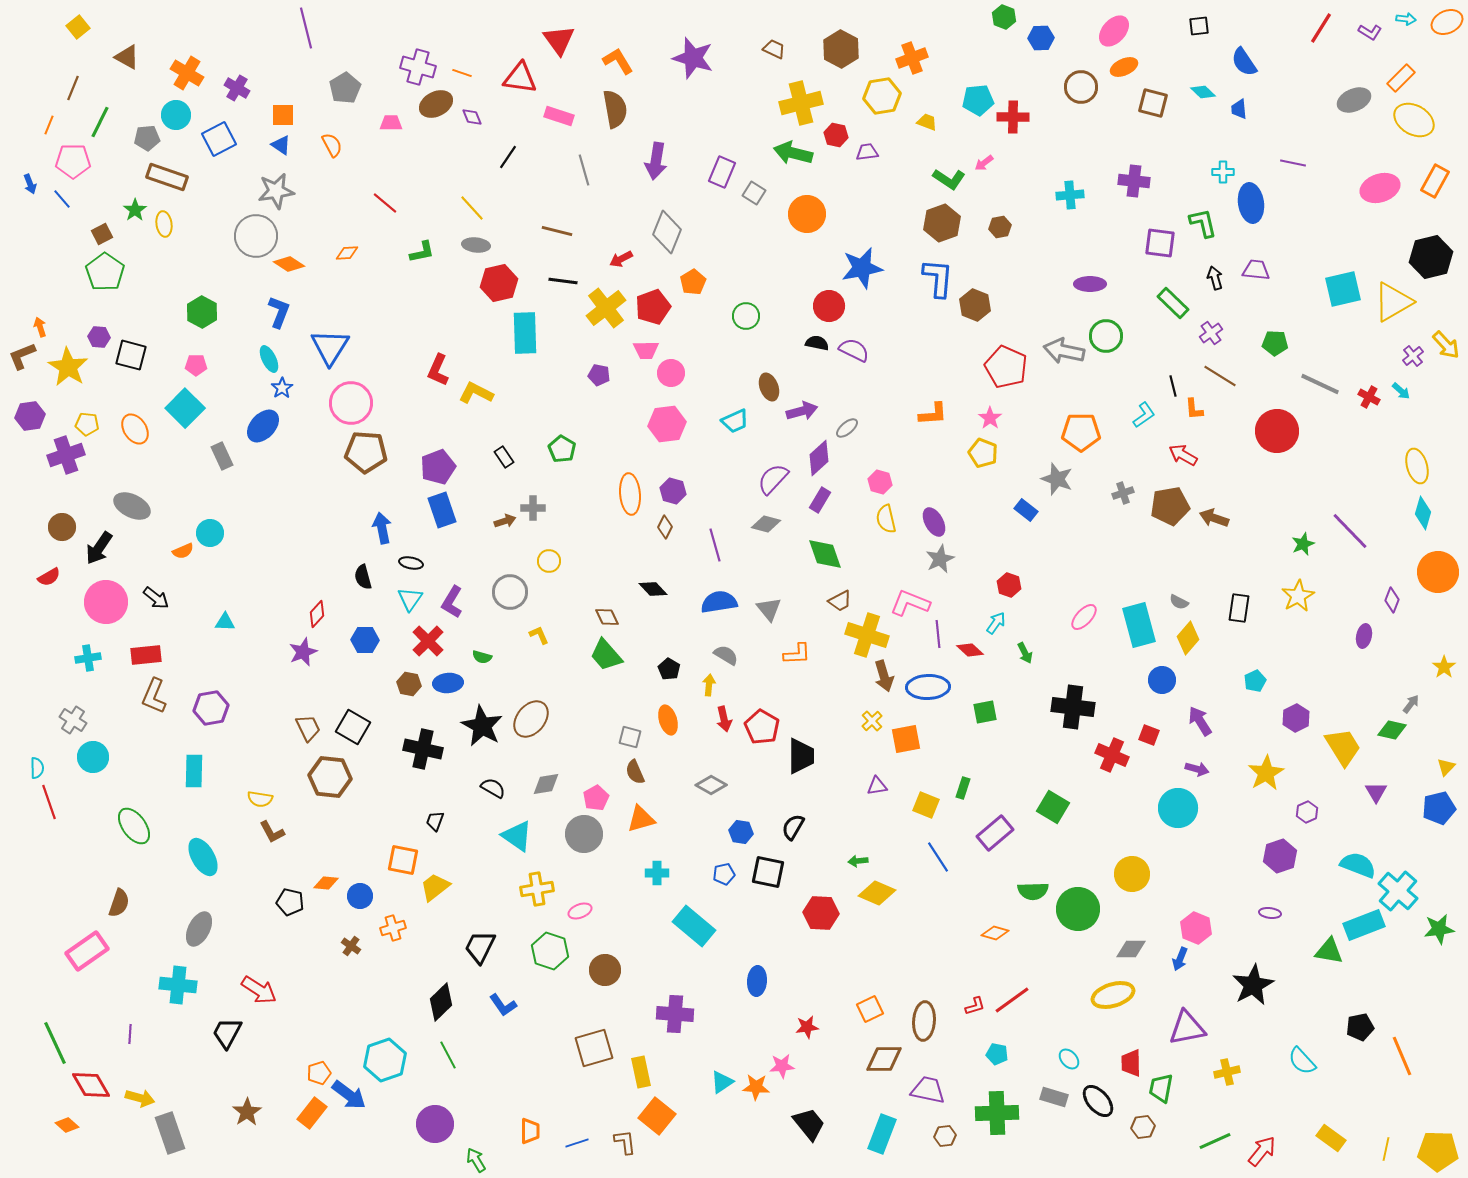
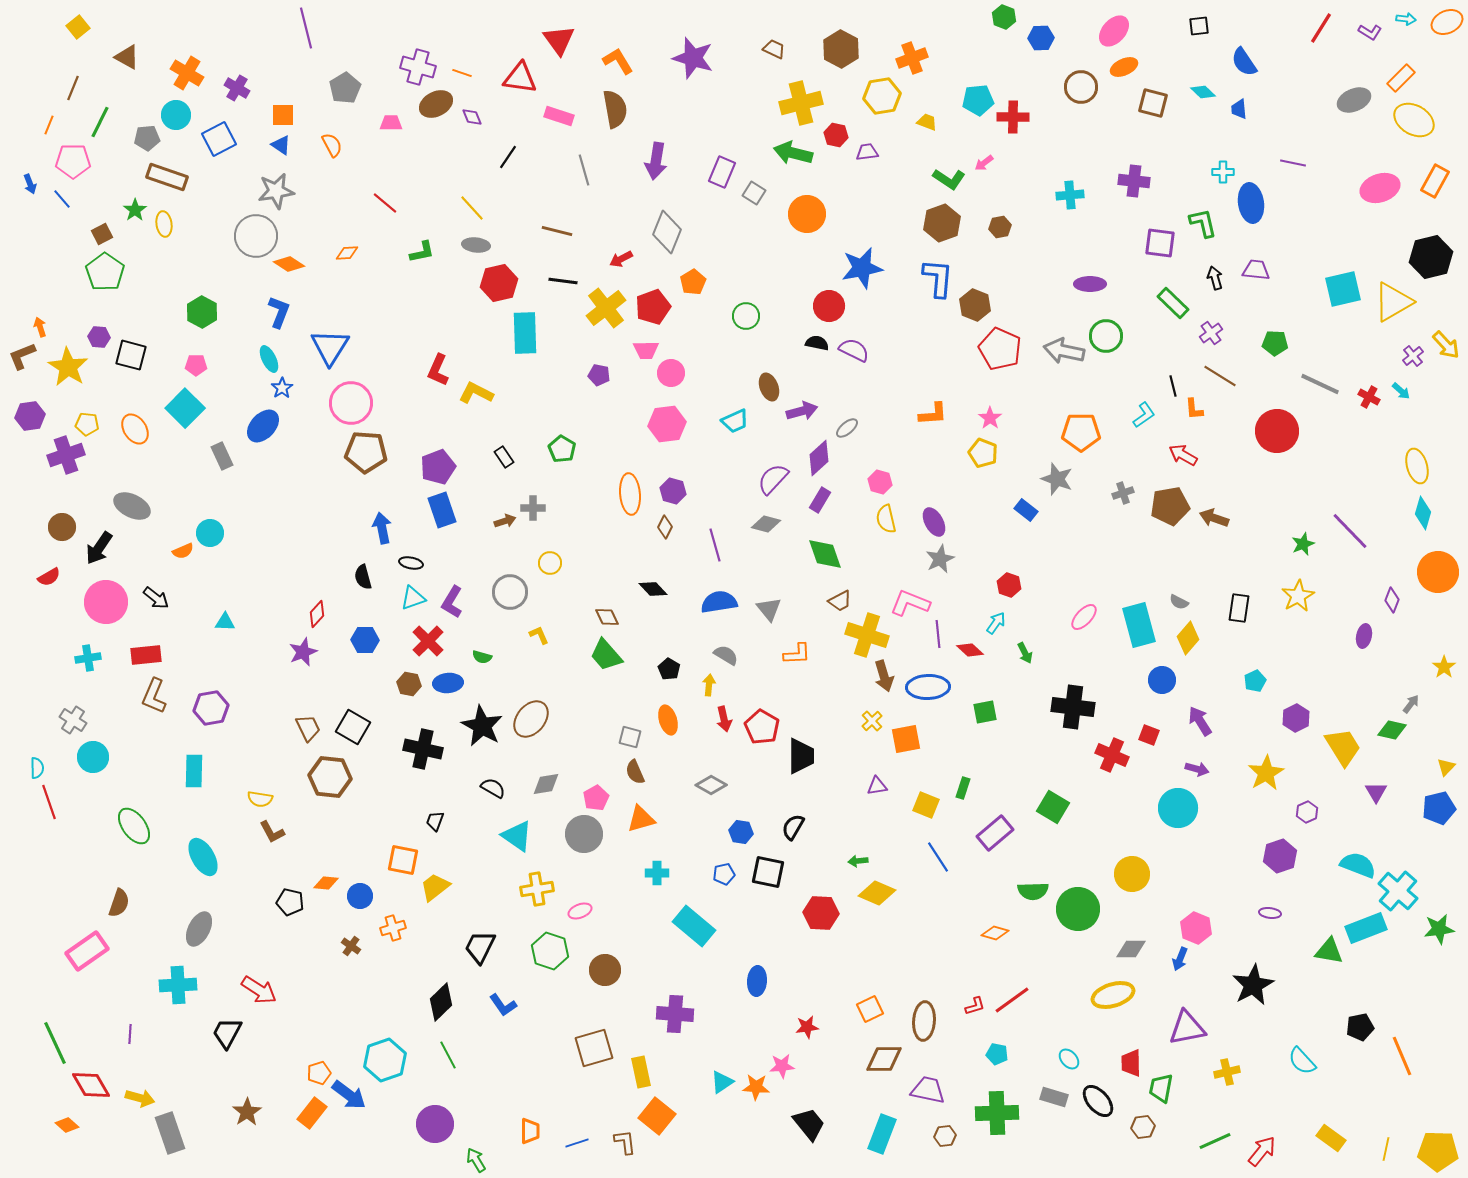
red pentagon at (1006, 367): moved 6 px left, 18 px up
yellow circle at (549, 561): moved 1 px right, 2 px down
cyan triangle at (410, 599): moved 3 px right, 1 px up; rotated 36 degrees clockwise
cyan rectangle at (1364, 925): moved 2 px right, 3 px down
cyan cross at (178, 985): rotated 9 degrees counterclockwise
